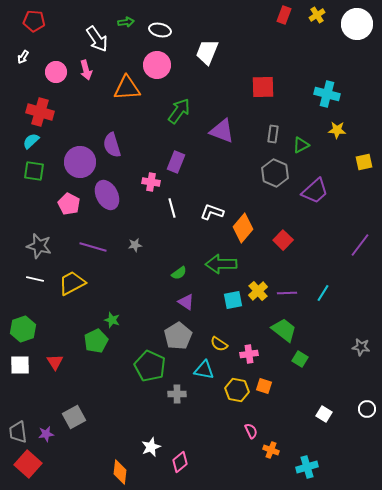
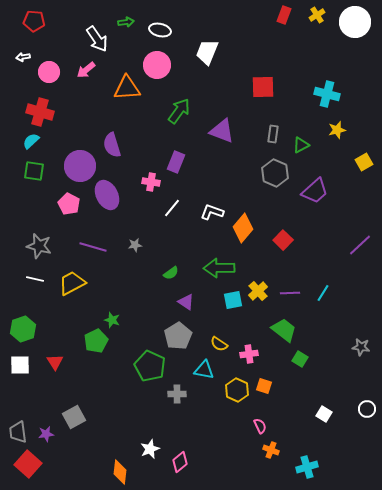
white circle at (357, 24): moved 2 px left, 2 px up
white arrow at (23, 57): rotated 48 degrees clockwise
pink arrow at (86, 70): rotated 66 degrees clockwise
pink circle at (56, 72): moved 7 px left
yellow star at (337, 130): rotated 18 degrees counterclockwise
purple circle at (80, 162): moved 4 px down
yellow square at (364, 162): rotated 18 degrees counterclockwise
white line at (172, 208): rotated 54 degrees clockwise
purple line at (360, 245): rotated 10 degrees clockwise
green arrow at (221, 264): moved 2 px left, 4 px down
green semicircle at (179, 273): moved 8 px left
purple line at (287, 293): moved 3 px right
yellow hexagon at (237, 390): rotated 15 degrees clockwise
pink semicircle at (251, 431): moved 9 px right, 5 px up
white star at (151, 447): moved 1 px left, 2 px down
